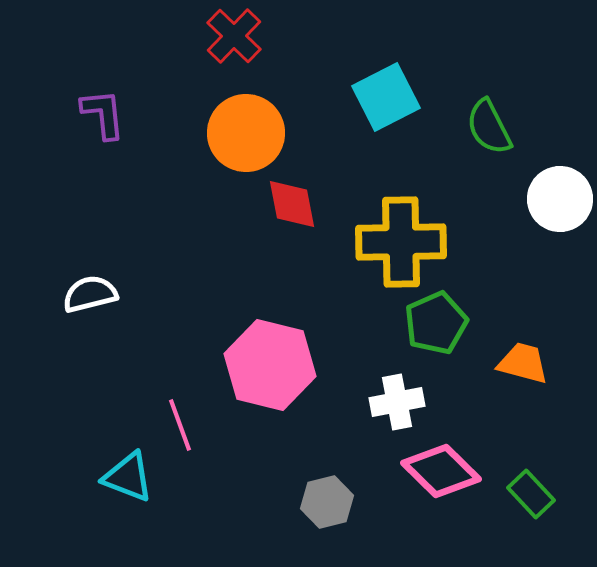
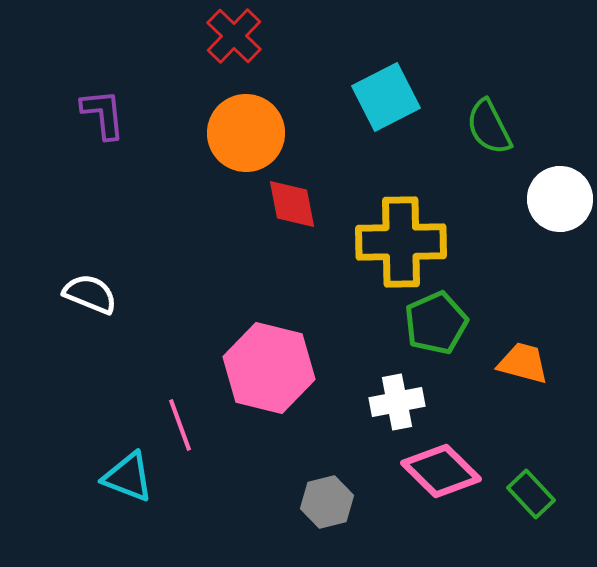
white semicircle: rotated 36 degrees clockwise
pink hexagon: moved 1 px left, 3 px down
